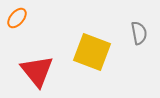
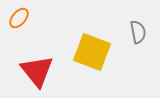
orange ellipse: moved 2 px right
gray semicircle: moved 1 px left, 1 px up
